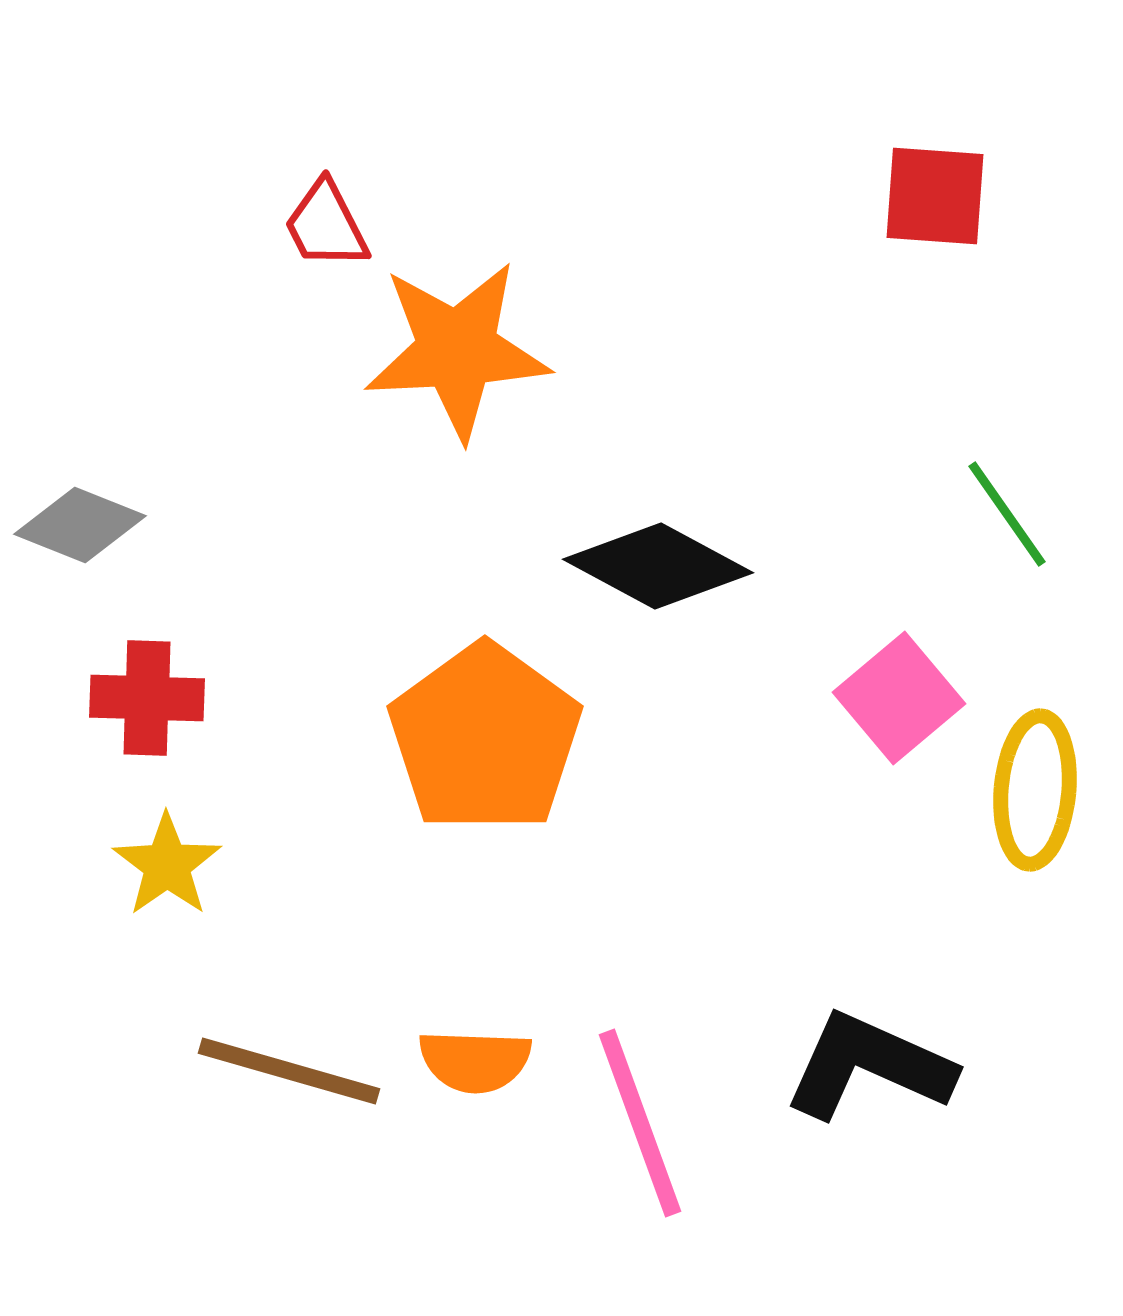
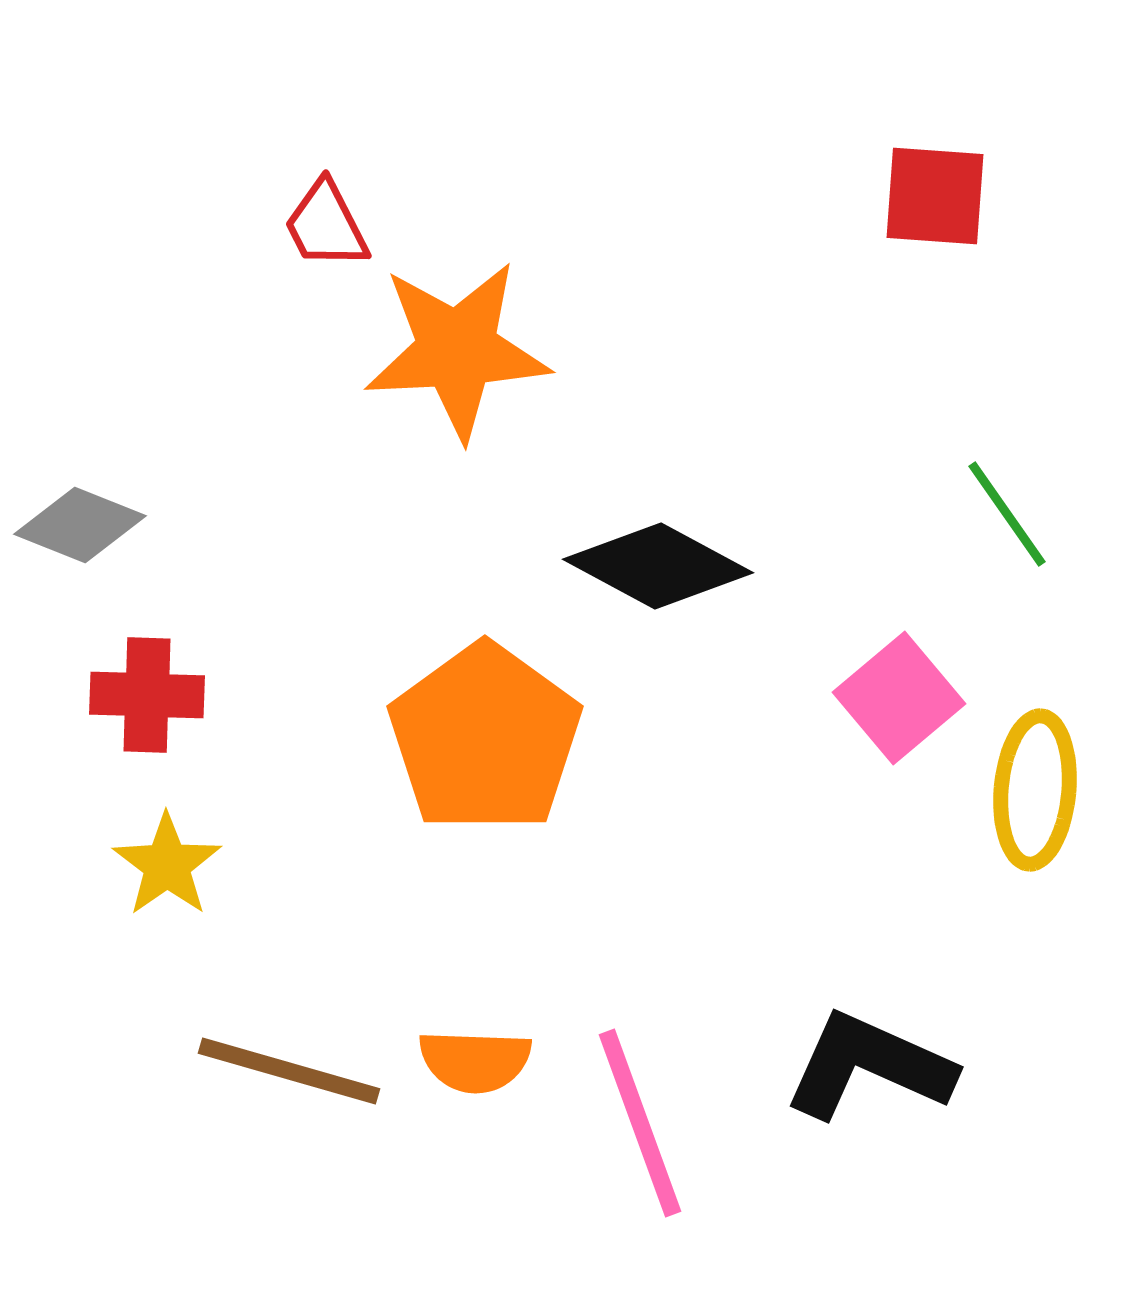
red cross: moved 3 px up
